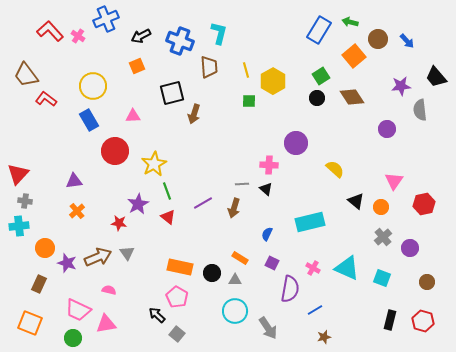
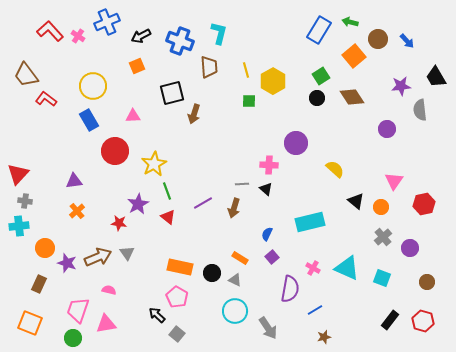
blue cross at (106, 19): moved 1 px right, 3 px down
black trapezoid at (436, 77): rotated 10 degrees clockwise
purple square at (272, 263): moved 6 px up; rotated 24 degrees clockwise
gray triangle at (235, 280): rotated 24 degrees clockwise
pink trapezoid at (78, 310): rotated 84 degrees clockwise
black rectangle at (390, 320): rotated 24 degrees clockwise
